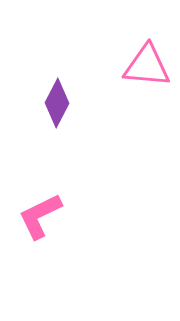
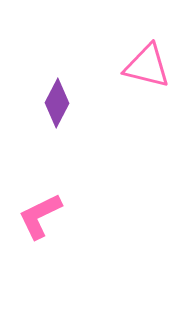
pink triangle: rotated 9 degrees clockwise
